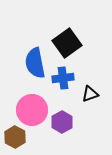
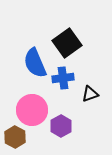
blue semicircle: rotated 12 degrees counterclockwise
purple hexagon: moved 1 px left, 4 px down
